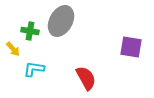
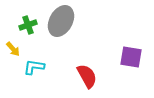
green cross: moved 2 px left, 6 px up; rotated 30 degrees counterclockwise
purple square: moved 10 px down
cyan L-shape: moved 2 px up
red semicircle: moved 1 px right, 2 px up
